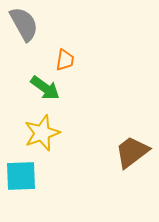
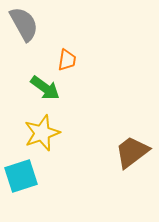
orange trapezoid: moved 2 px right
cyan square: rotated 16 degrees counterclockwise
